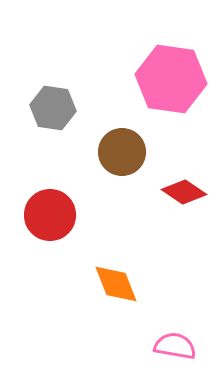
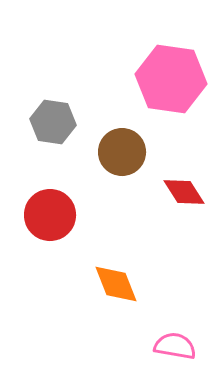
gray hexagon: moved 14 px down
red diamond: rotated 24 degrees clockwise
